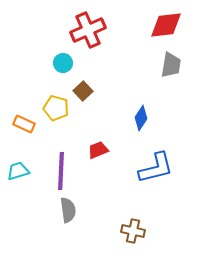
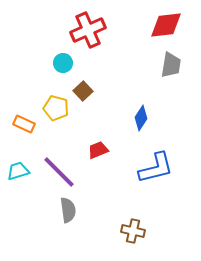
purple line: moved 2 px left, 1 px down; rotated 48 degrees counterclockwise
